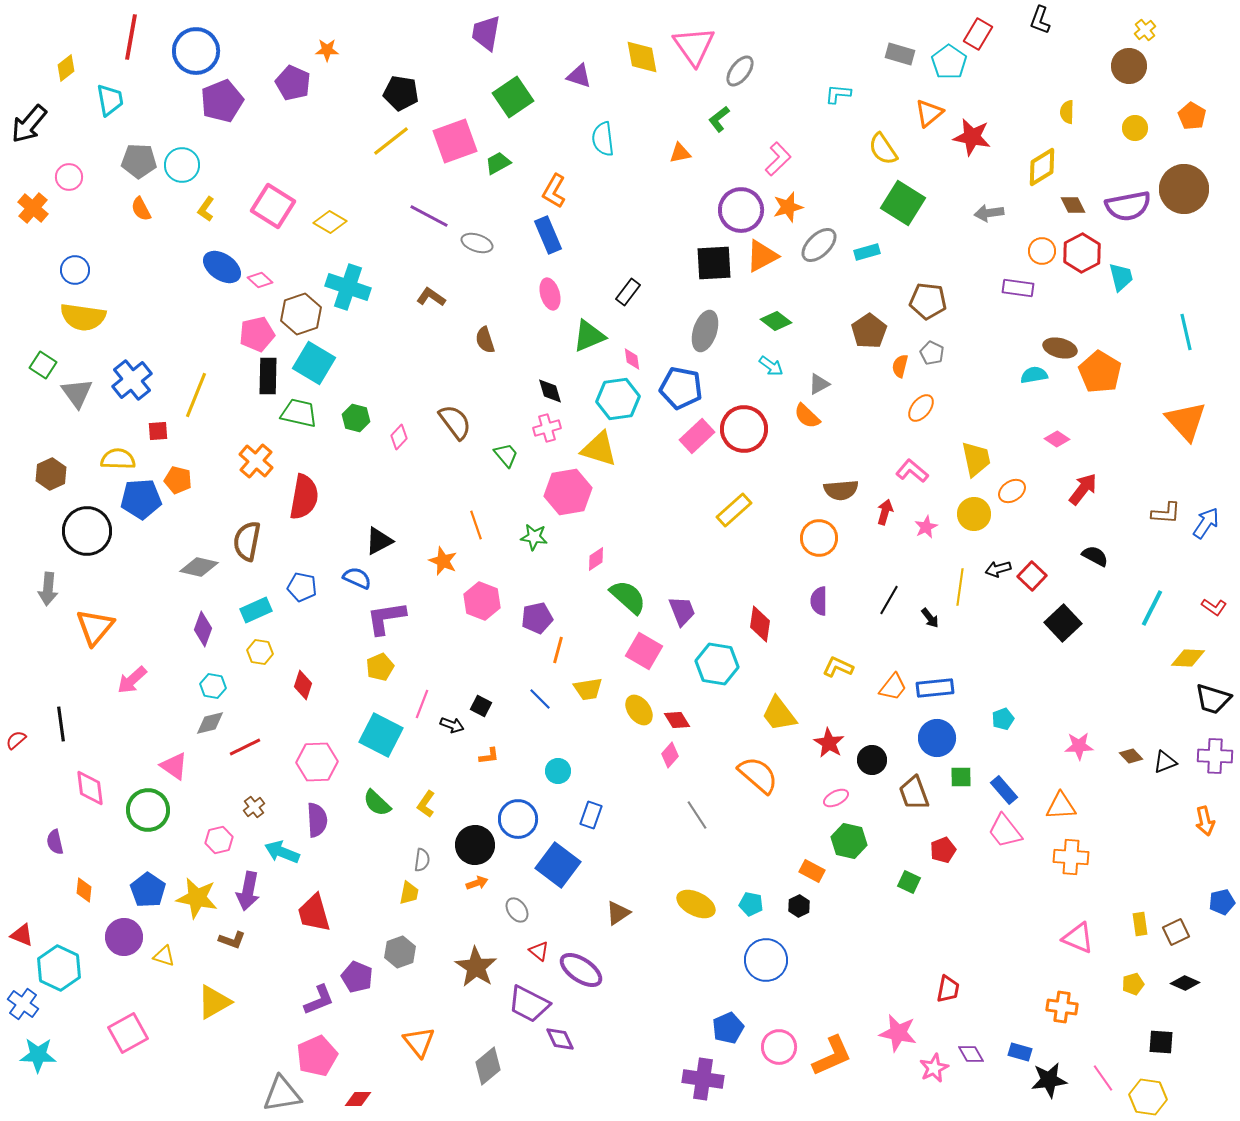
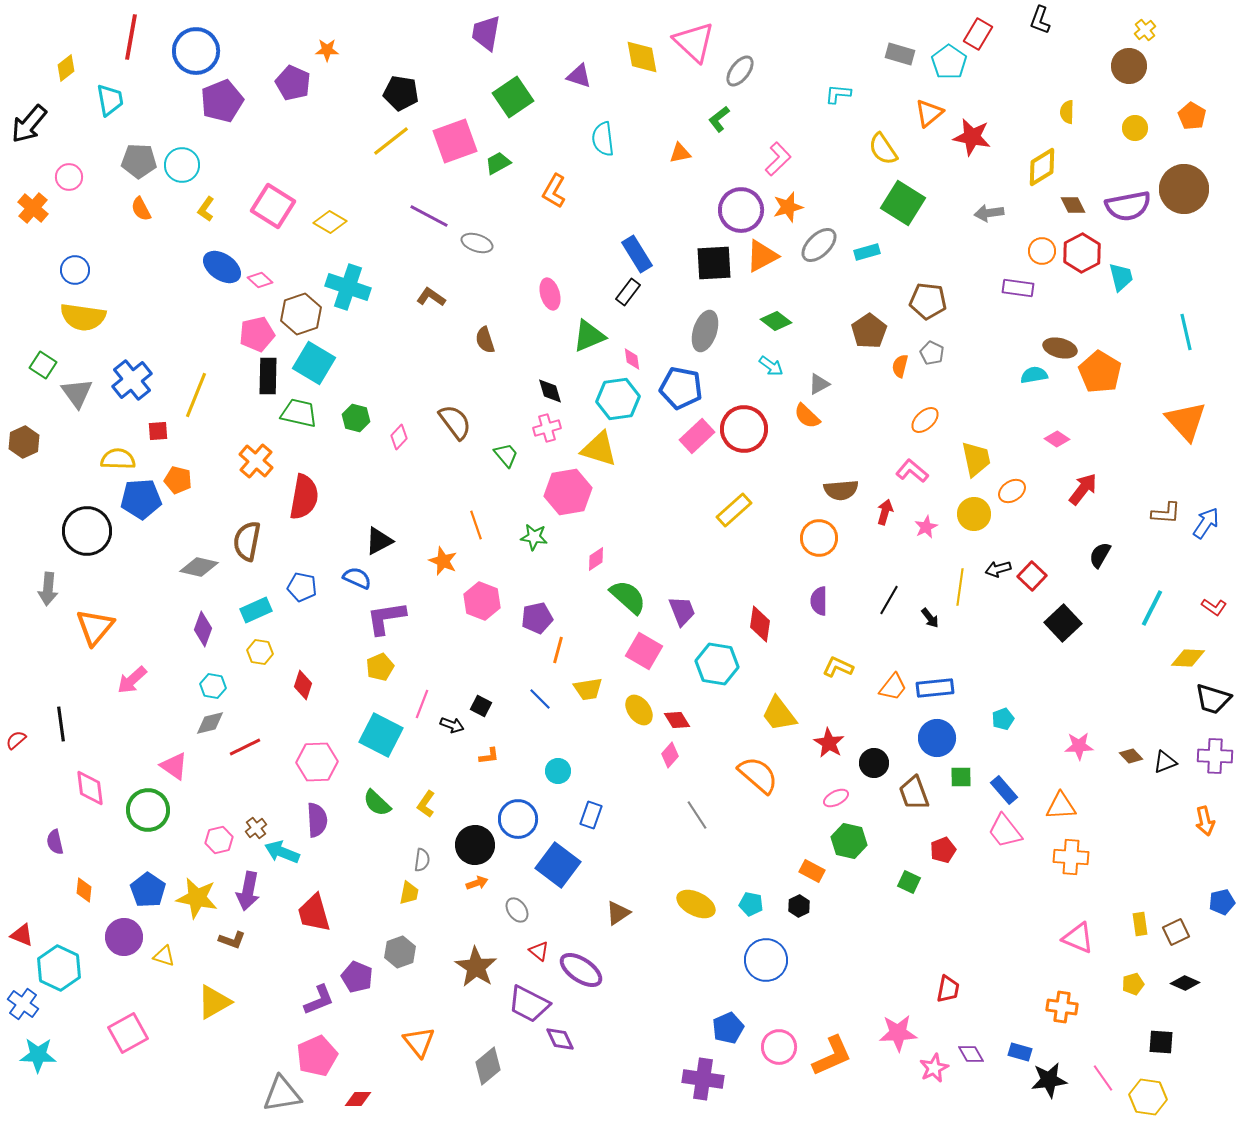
pink triangle at (694, 46): moved 4 px up; rotated 12 degrees counterclockwise
blue rectangle at (548, 235): moved 89 px right, 19 px down; rotated 9 degrees counterclockwise
orange ellipse at (921, 408): moved 4 px right, 12 px down; rotated 8 degrees clockwise
brown hexagon at (51, 474): moved 27 px left, 32 px up
black semicircle at (1095, 556): moved 5 px right, 1 px up; rotated 88 degrees counterclockwise
black circle at (872, 760): moved 2 px right, 3 px down
brown cross at (254, 807): moved 2 px right, 21 px down
pink star at (898, 1033): rotated 15 degrees counterclockwise
